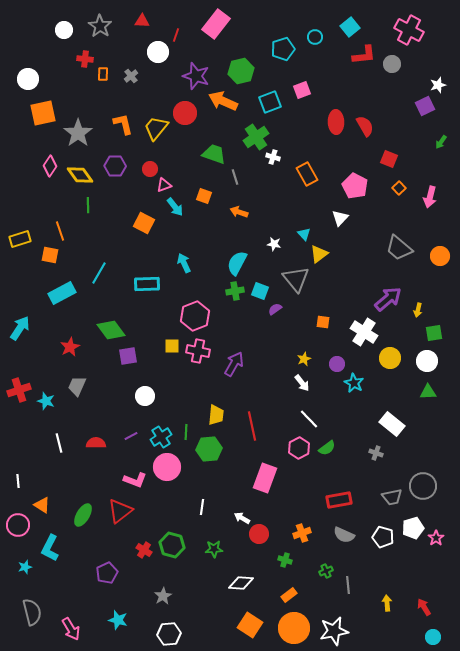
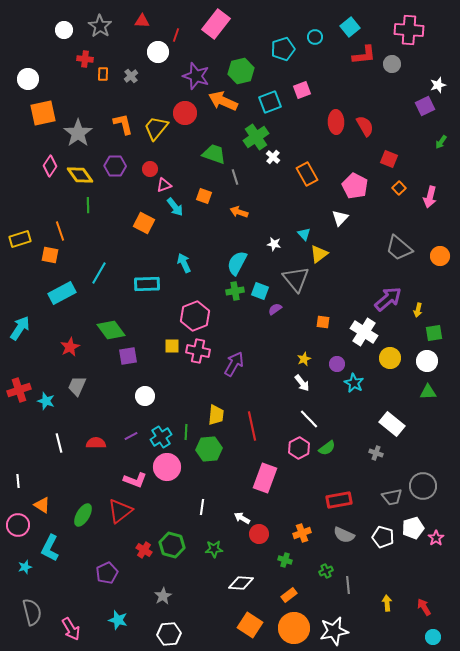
pink cross at (409, 30): rotated 24 degrees counterclockwise
white cross at (273, 157): rotated 24 degrees clockwise
